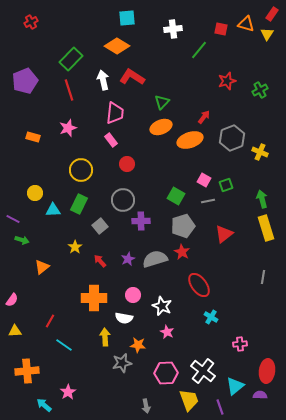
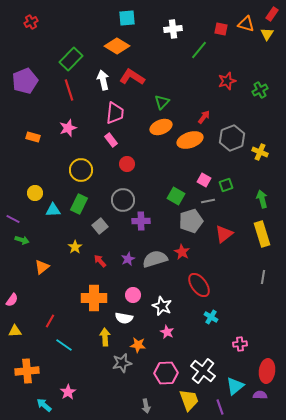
gray pentagon at (183, 226): moved 8 px right, 5 px up
yellow rectangle at (266, 228): moved 4 px left, 6 px down
